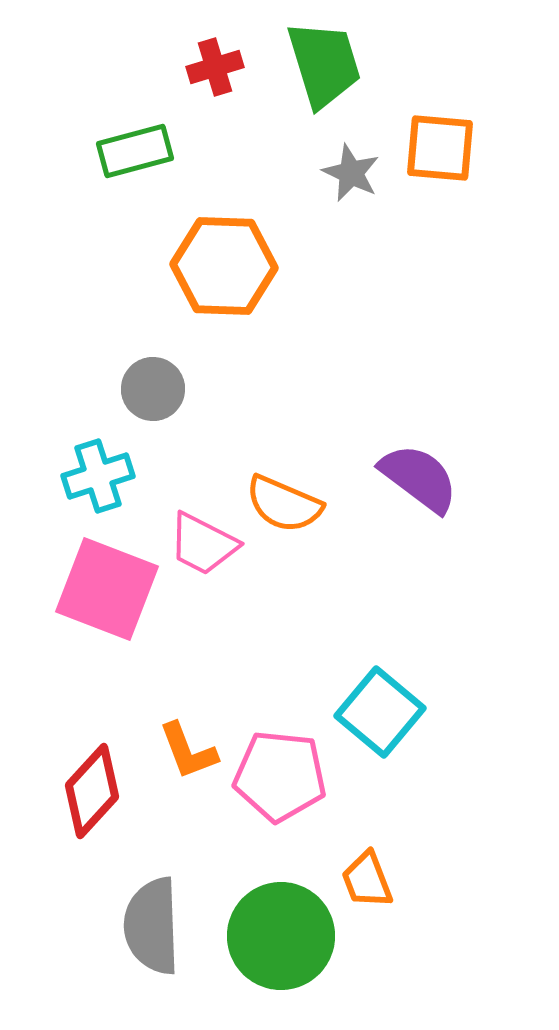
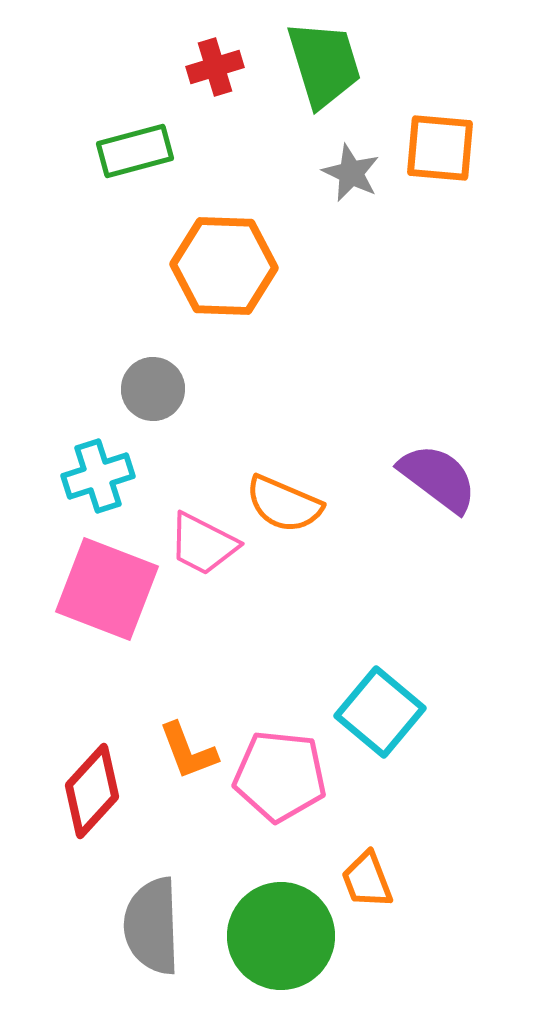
purple semicircle: moved 19 px right
